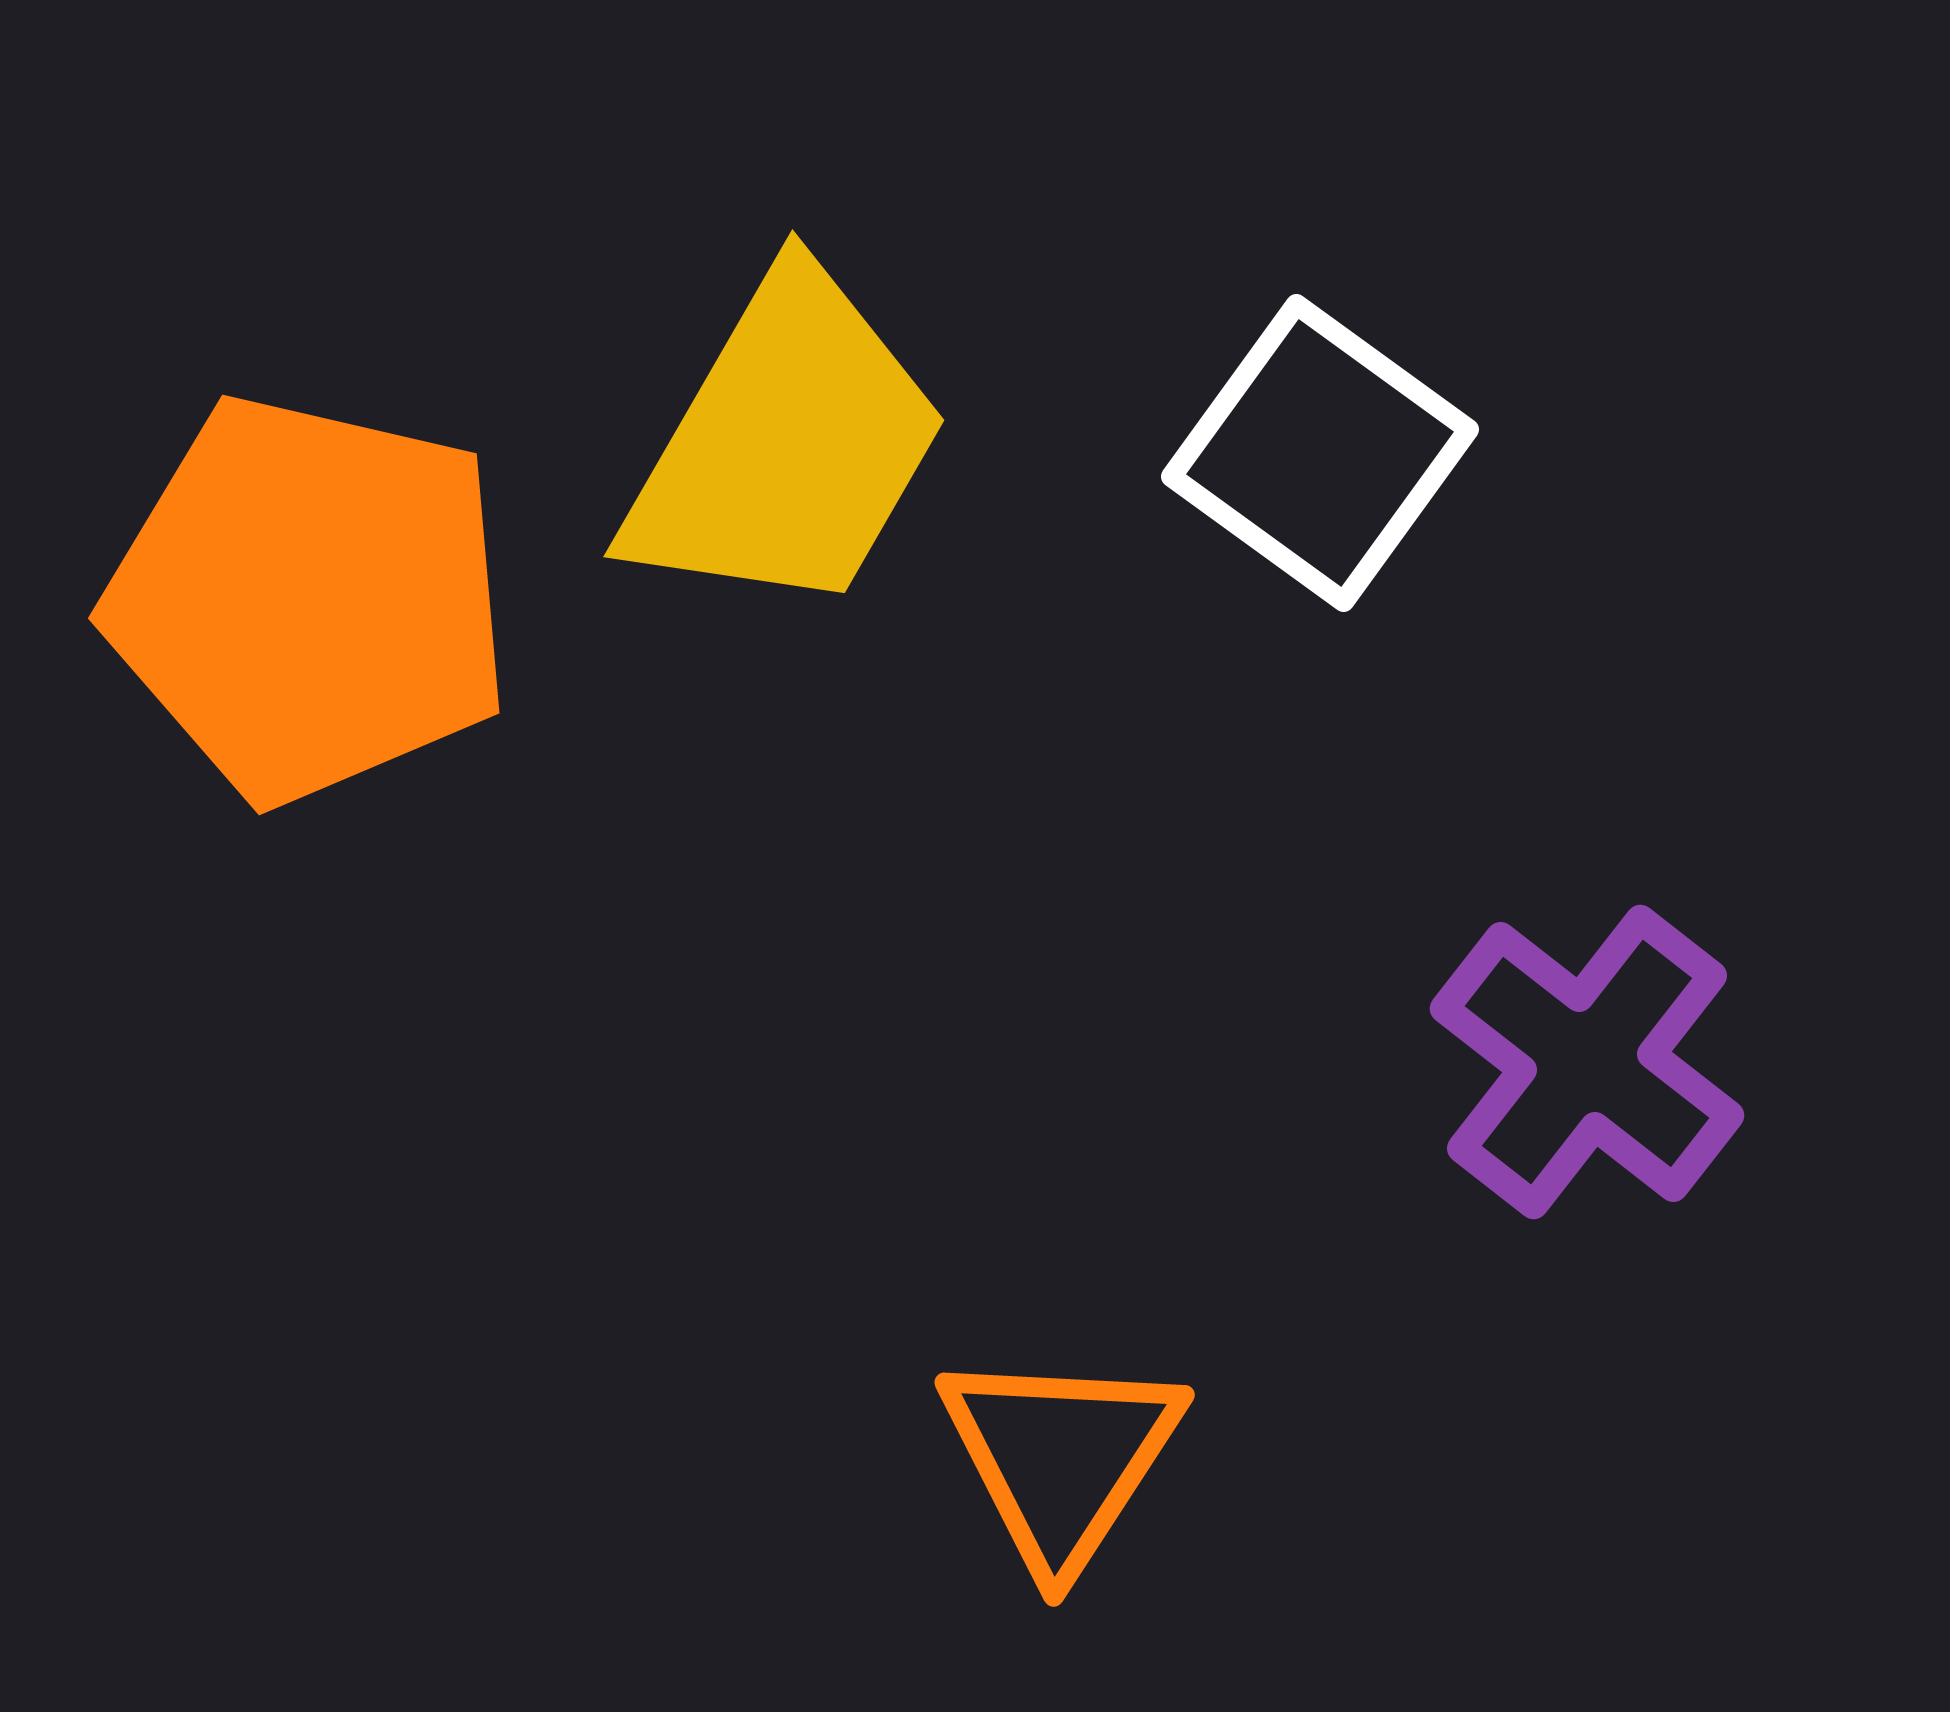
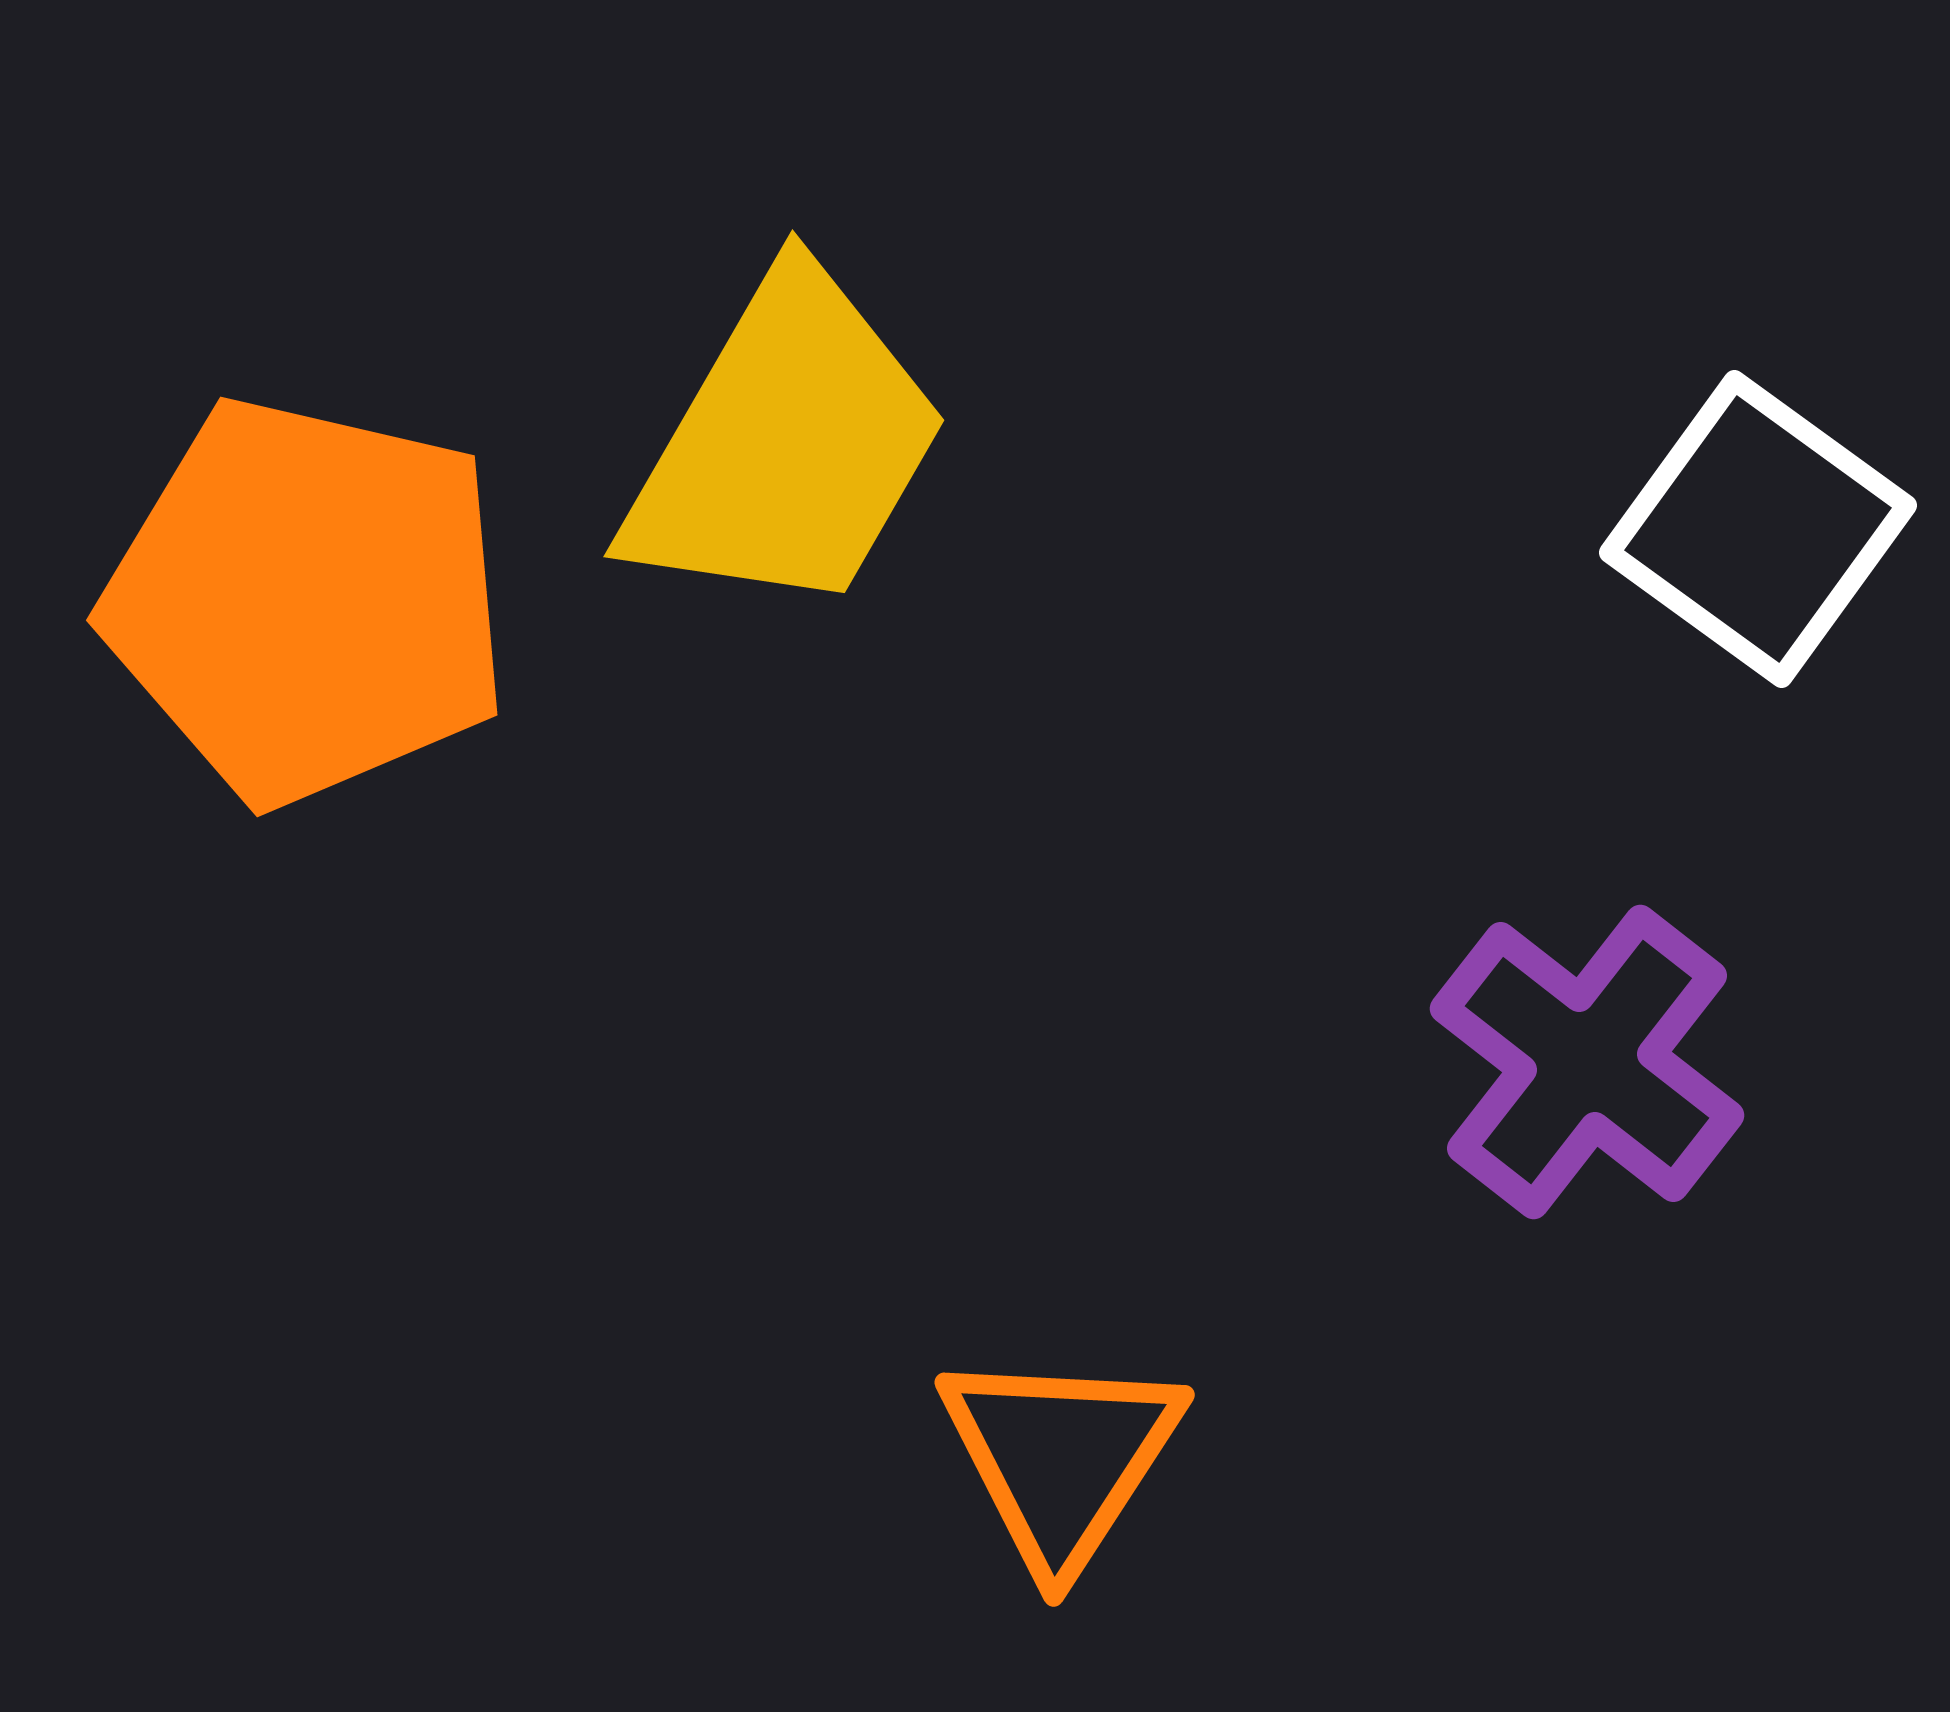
white square: moved 438 px right, 76 px down
orange pentagon: moved 2 px left, 2 px down
